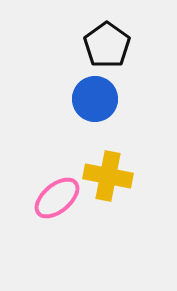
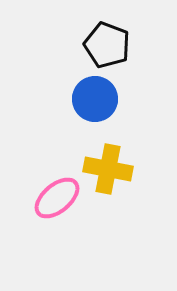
black pentagon: rotated 15 degrees counterclockwise
yellow cross: moved 7 px up
